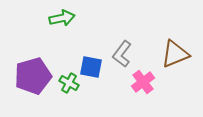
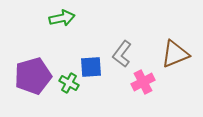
blue square: rotated 15 degrees counterclockwise
pink cross: rotated 10 degrees clockwise
